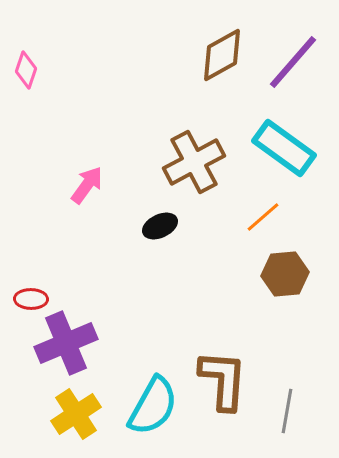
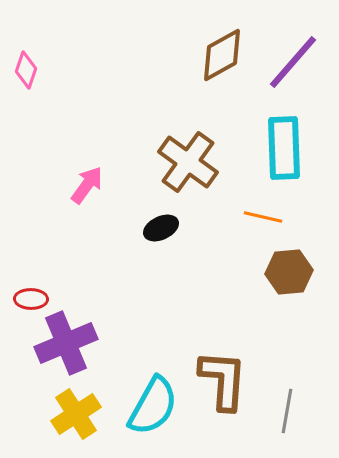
cyan rectangle: rotated 52 degrees clockwise
brown cross: moved 6 px left; rotated 26 degrees counterclockwise
orange line: rotated 54 degrees clockwise
black ellipse: moved 1 px right, 2 px down
brown hexagon: moved 4 px right, 2 px up
